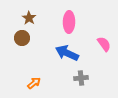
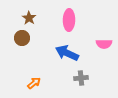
pink ellipse: moved 2 px up
pink semicircle: rotated 126 degrees clockwise
